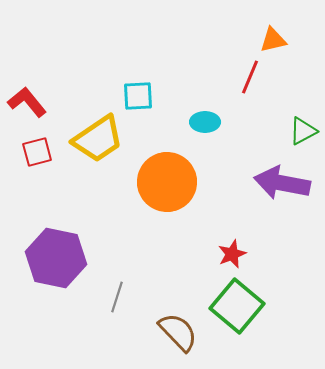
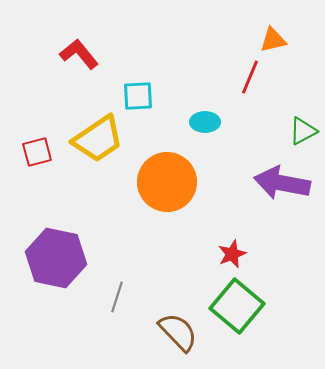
red L-shape: moved 52 px right, 48 px up
